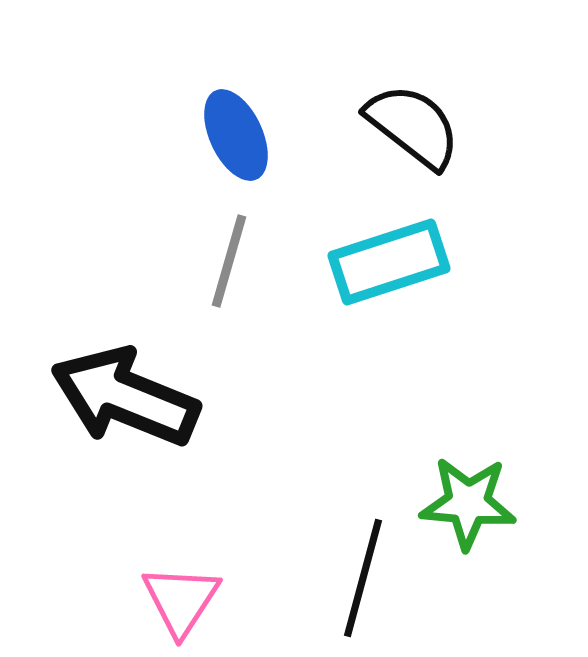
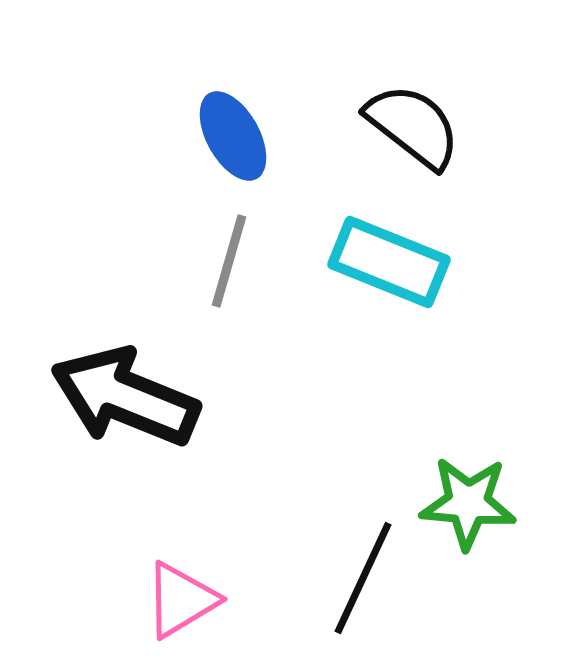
blue ellipse: moved 3 px left, 1 px down; rotated 4 degrees counterclockwise
cyan rectangle: rotated 40 degrees clockwise
black line: rotated 10 degrees clockwise
pink triangle: rotated 26 degrees clockwise
